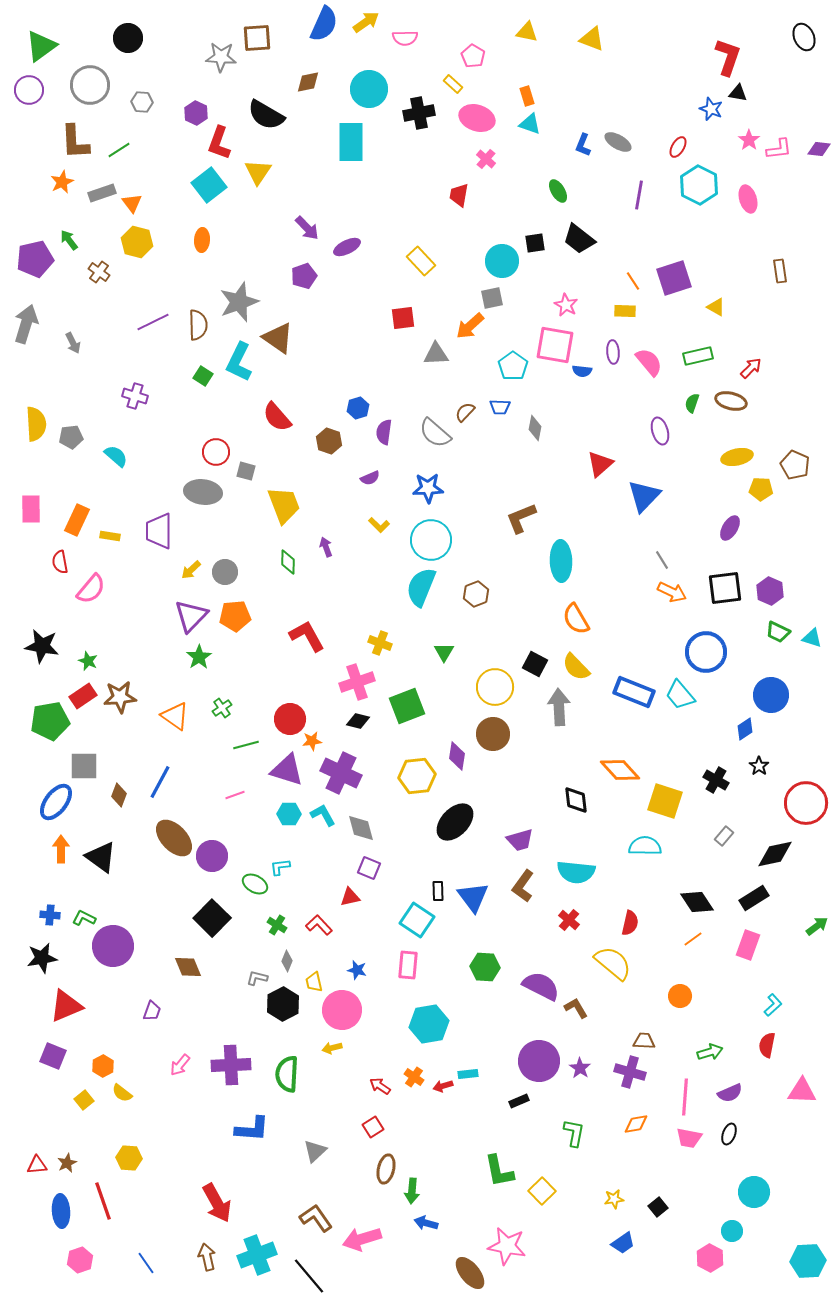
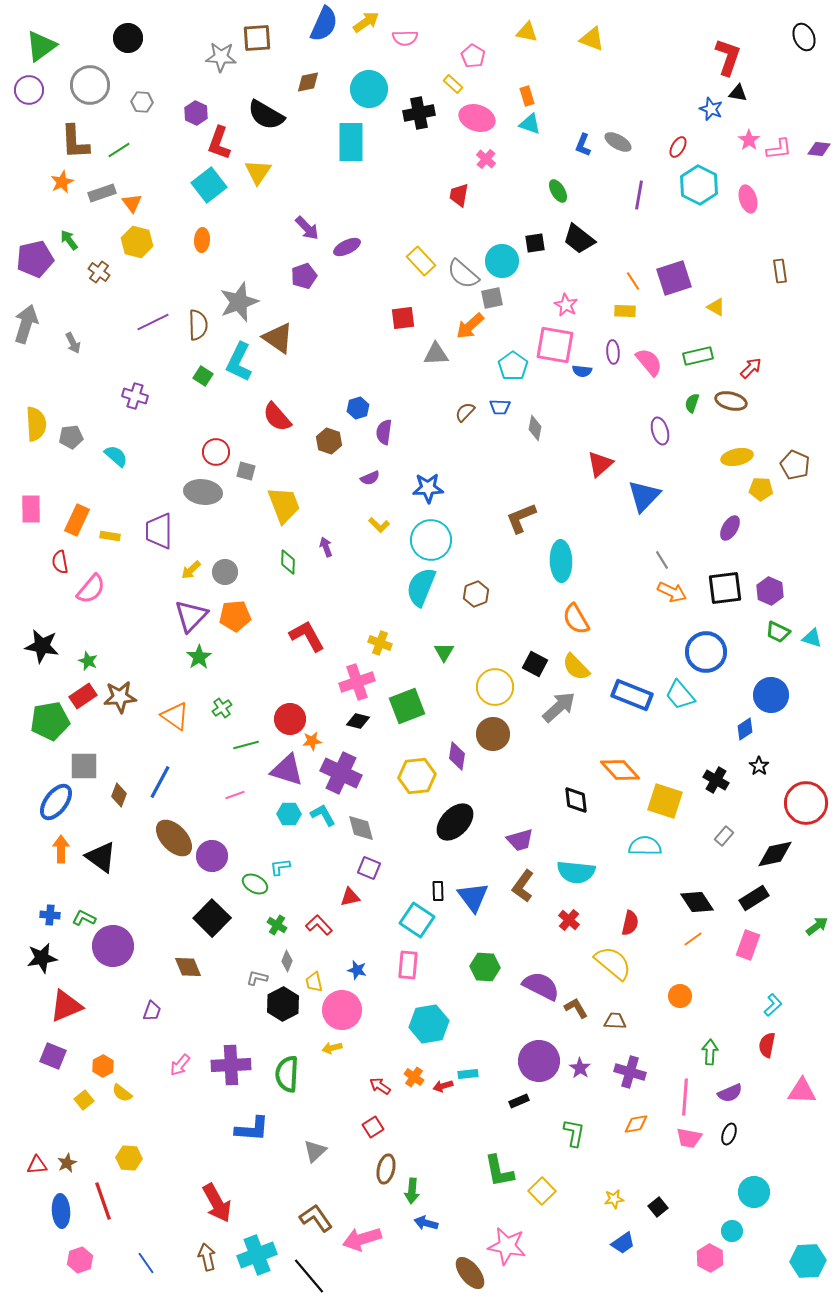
gray semicircle at (435, 433): moved 28 px right, 159 px up
blue rectangle at (634, 692): moved 2 px left, 3 px down
gray arrow at (559, 707): rotated 51 degrees clockwise
brown trapezoid at (644, 1041): moved 29 px left, 20 px up
green arrow at (710, 1052): rotated 70 degrees counterclockwise
